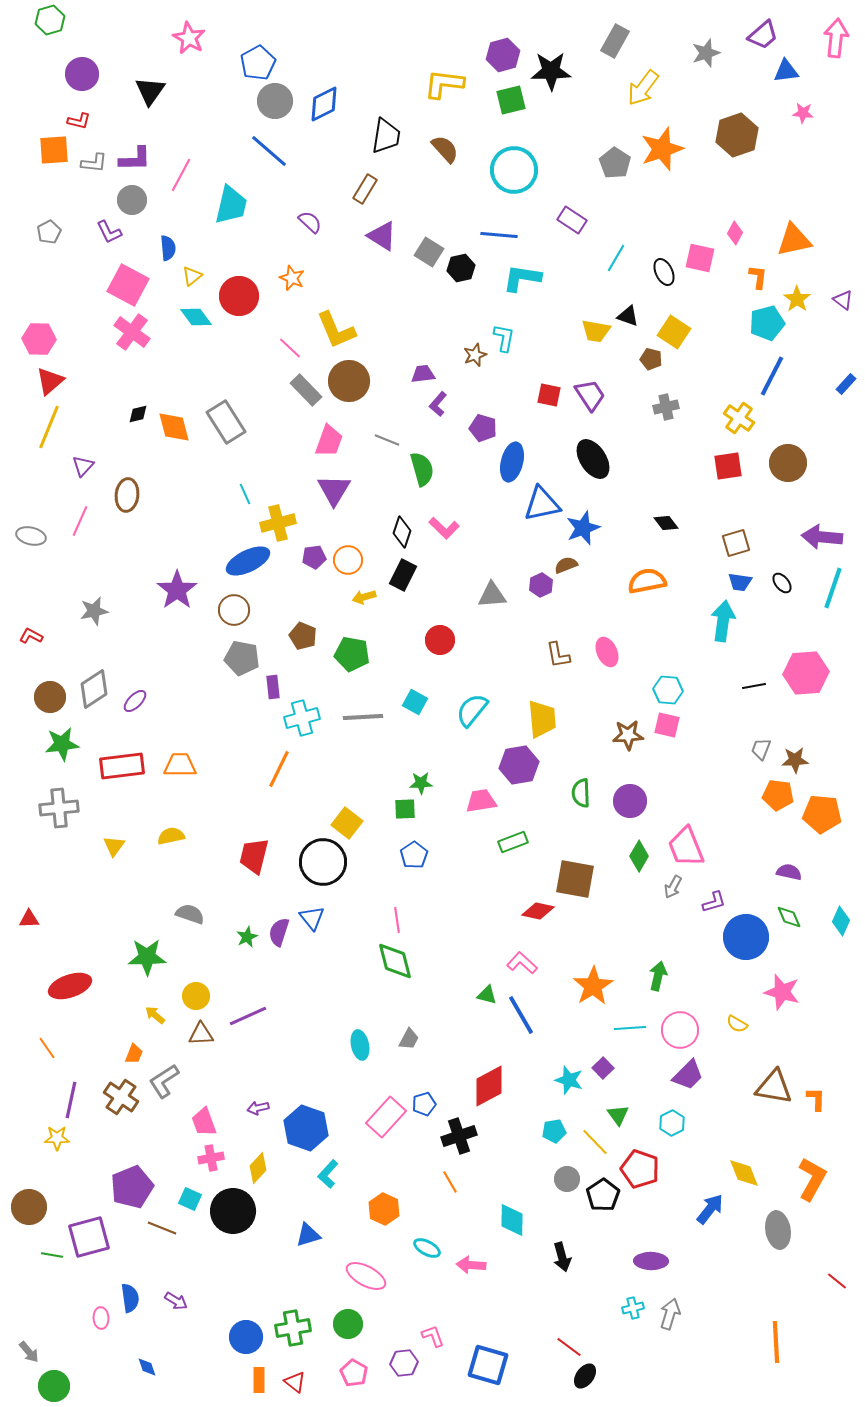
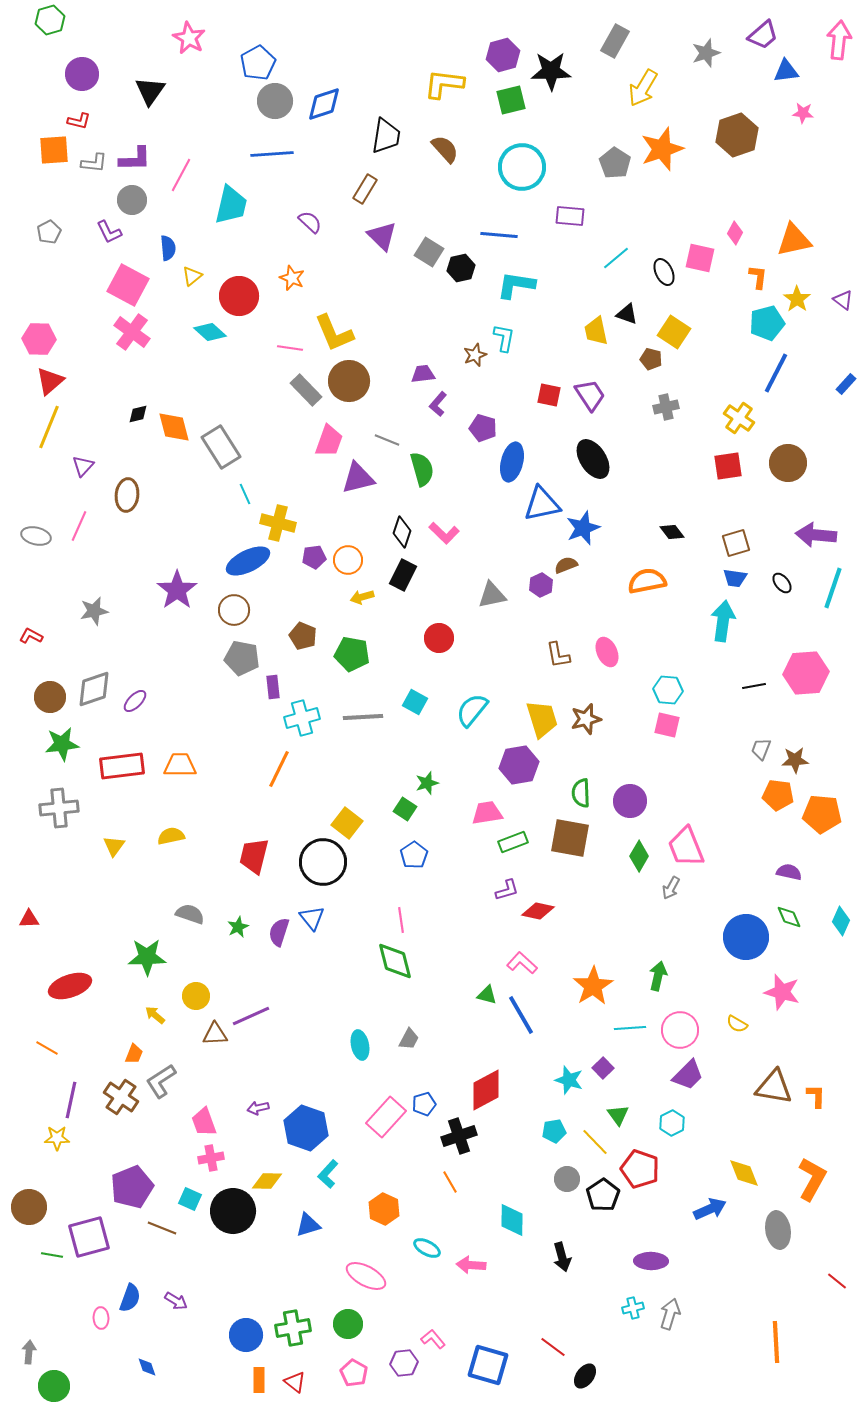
pink arrow at (836, 38): moved 3 px right, 2 px down
yellow arrow at (643, 88): rotated 6 degrees counterclockwise
blue diamond at (324, 104): rotated 9 degrees clockwise
blue line at (269, 151): moved 3 px right, 3 px down; rotated 45 degrees counterclockwise
cyan circle at (514, 170): moved 8 px right, 3 px up
purple rectangle at (572, 220): moved 2 px left, 4 px up; rotated 28 degrees counterclockwise
purple triangle at (382, 236): rotated 12 degrees clockwise
cyan line at (616, 258): rotated 20 degrees clockwise
cyan L-shape at (522, 278): moved 6 px left, 7 px down
black triangle at (628, 316): moved 1 px left, 2 px up
cyan diamond at (196, 317): moved 14 px right, 15 px down; rotated 12 degrees counterclockwise
yellow L-shape at (336, 330): moved 2 px left, 3 px down
yellow trapezoid at (596, 331): rotated 68 degrees clockwise
pink line at (290, 348): rotated 35 degrees counterclockwise
blue line at (772, 376): moved 4 px right, 3 px up
gray rectangle at (226, 422): moved 5 px left, 25 px down
purple triangle at (334, 490): moved 24 px right, 12 px up; rotated 45 degrees clockwise
pink line at (80, 521): moved 1 px left, 5 px down
yellow cross at (278, 523): rotated 28 degrees clockwise
black diamond at (666, 523): moved 6 px right, 9 px down
pink L-shape at (444, 528): moved 5 px down
gray ellipse at (31, 536): moved 5 px right
purple arrow at (822, 537): moved 6 px left, 2 px up
blue trapezoid at (740, 582): moved 5 px left, 4 px up
gray triangle at (492, 595): rotated 8 degrees counterclockwise
yellow arrow at (364, 597): moved 2 px left
red circle at (440, 640): moved 1 px left, 2 px up
gray diamond at (94, 689): rotated 15 degrees clockwise
yellow trapezoid at (542, 719): rotated 12 degrees counterclockwise
brown star at (628, 735): moved 42 px left, 16 px up; rotated 12 degrees counterclockwise
green star at (421, 783): moved 6 px right; rotated 15 degrees counterclockwise
pink trapezoid at (481, 801): moved 6 px right, 12 px down
green square at (405, 809): rotated 35 degrees clockwise
brown square at (575, 879): moved 5 px left, 41 px up
gray arrow at (673, 887): moved 2 px left, 1 px down
purple L-shape at (714, 902): moved 207 px left, 12 px up
pink line at (397, 920): moved 4 px right
green star at (247, 937): moved 9 px left, 10 px up
purple line at (248, 1016): moved 3 px right
brown triangle at (201, 1034): moved 14 px right
orange line at (47, 1048): rotated 25 degrees counterclockwise
gray L-shape at (164, 1081): moved 3 px left
red diamond at (489, 1086): moved 3 px left, 4 px down
orange L-shape at (816, 1099): moved 3 px up
yellow diamond at (258, 1168): moved 9 px right, 13 px down; rotated 48 degrees clockwise
blue arrow at (710, 1209): rotated 28 degrees clockwise
blue triangle at (308, 1235): moved 10 px up
blue semicircle at (130, 1298): rotated 28 degrees clockwise
pink L-shape at (433, 1336): moved 3 px down; rotated 20 degrees counterclockwise
blue circle at (246, 1337): moved 2 px up
red line at (569, 1347): moved 16 px left
gray arrow at (29, 1352): rotated 135 degrees counterclockwise
